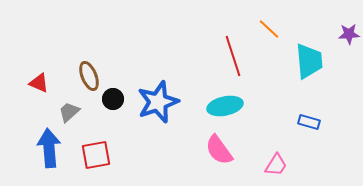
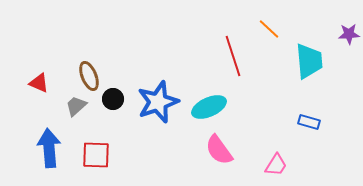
cyan ellipse: moved 16 px left, 1 px down; rotated 12 degrees counterclockwise
gray trapezoid: moved 7 px right, 6 px up
red square: rotated 12 degrees clockwise
